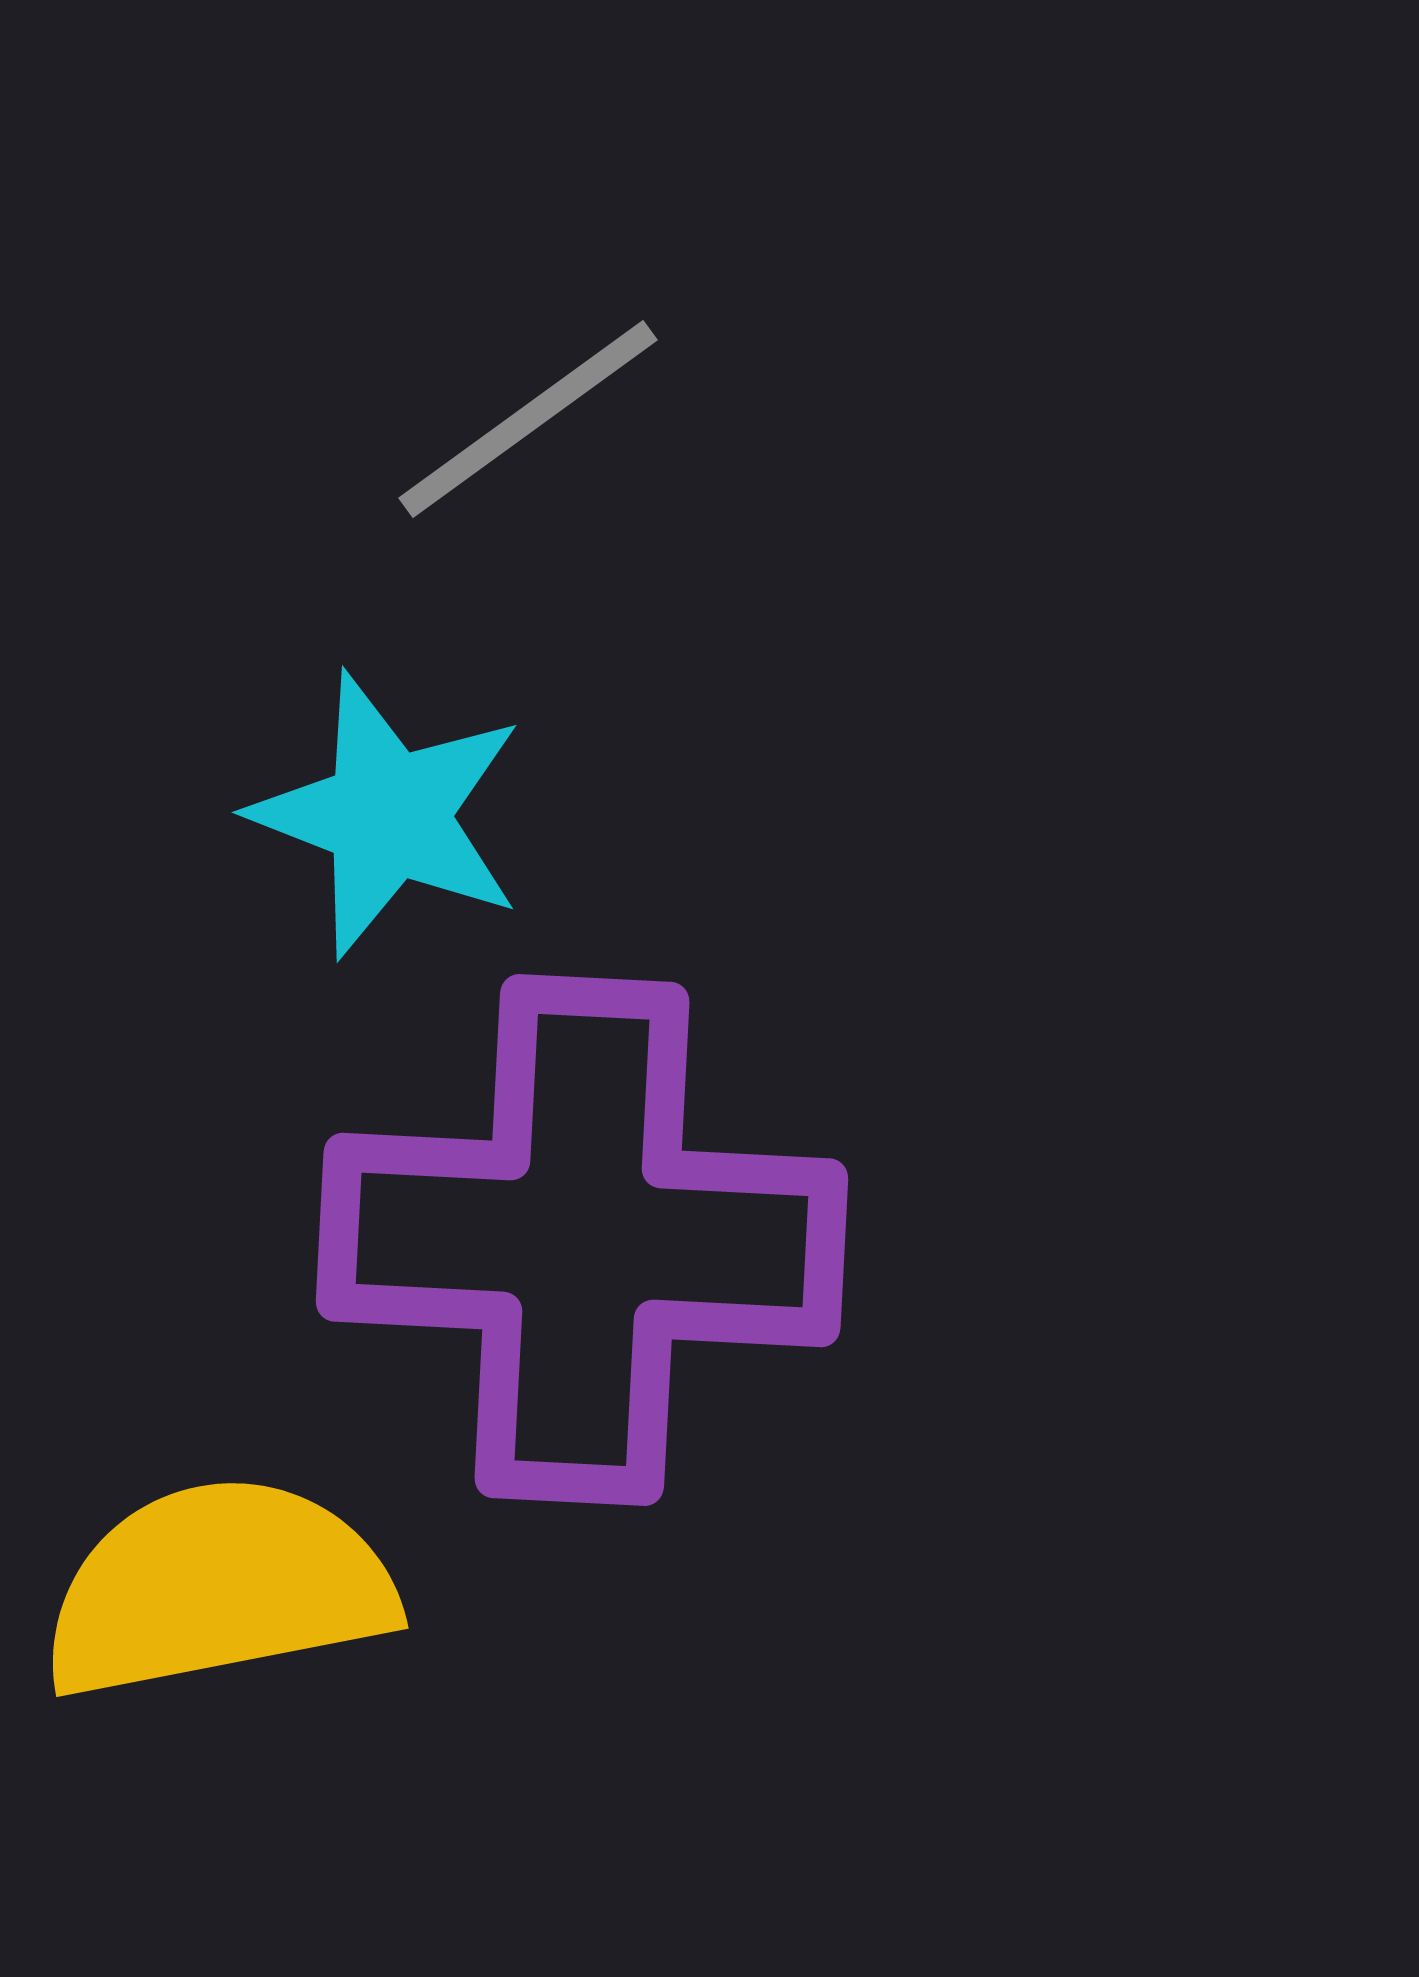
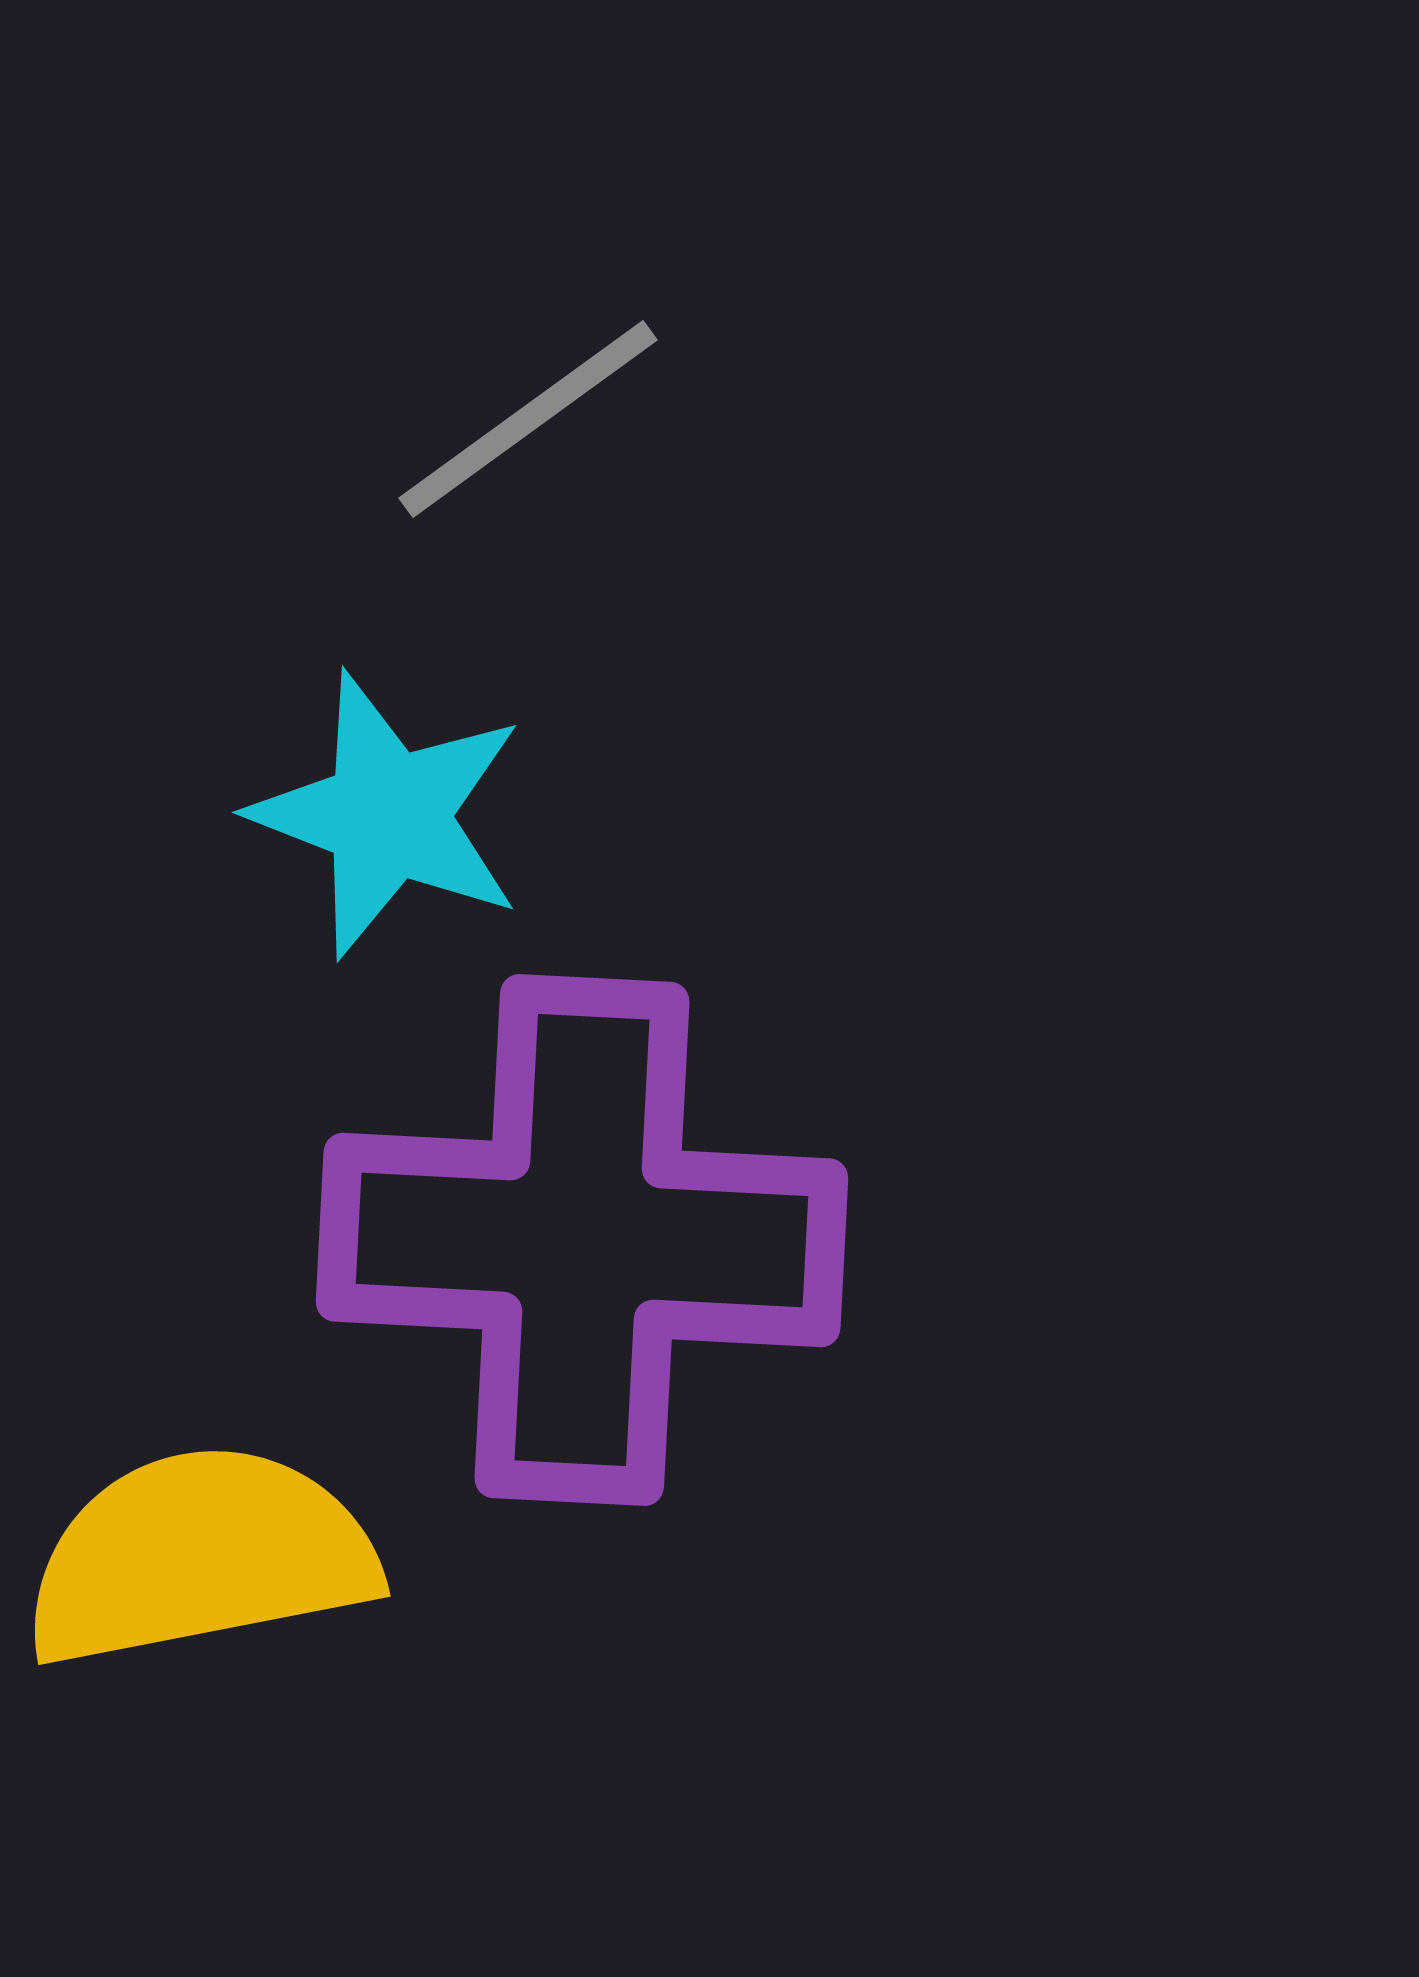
yellow semicircle: moved 18 px left, 32 px up
